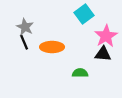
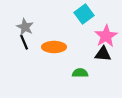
orange ellipse: moved 2 px right
